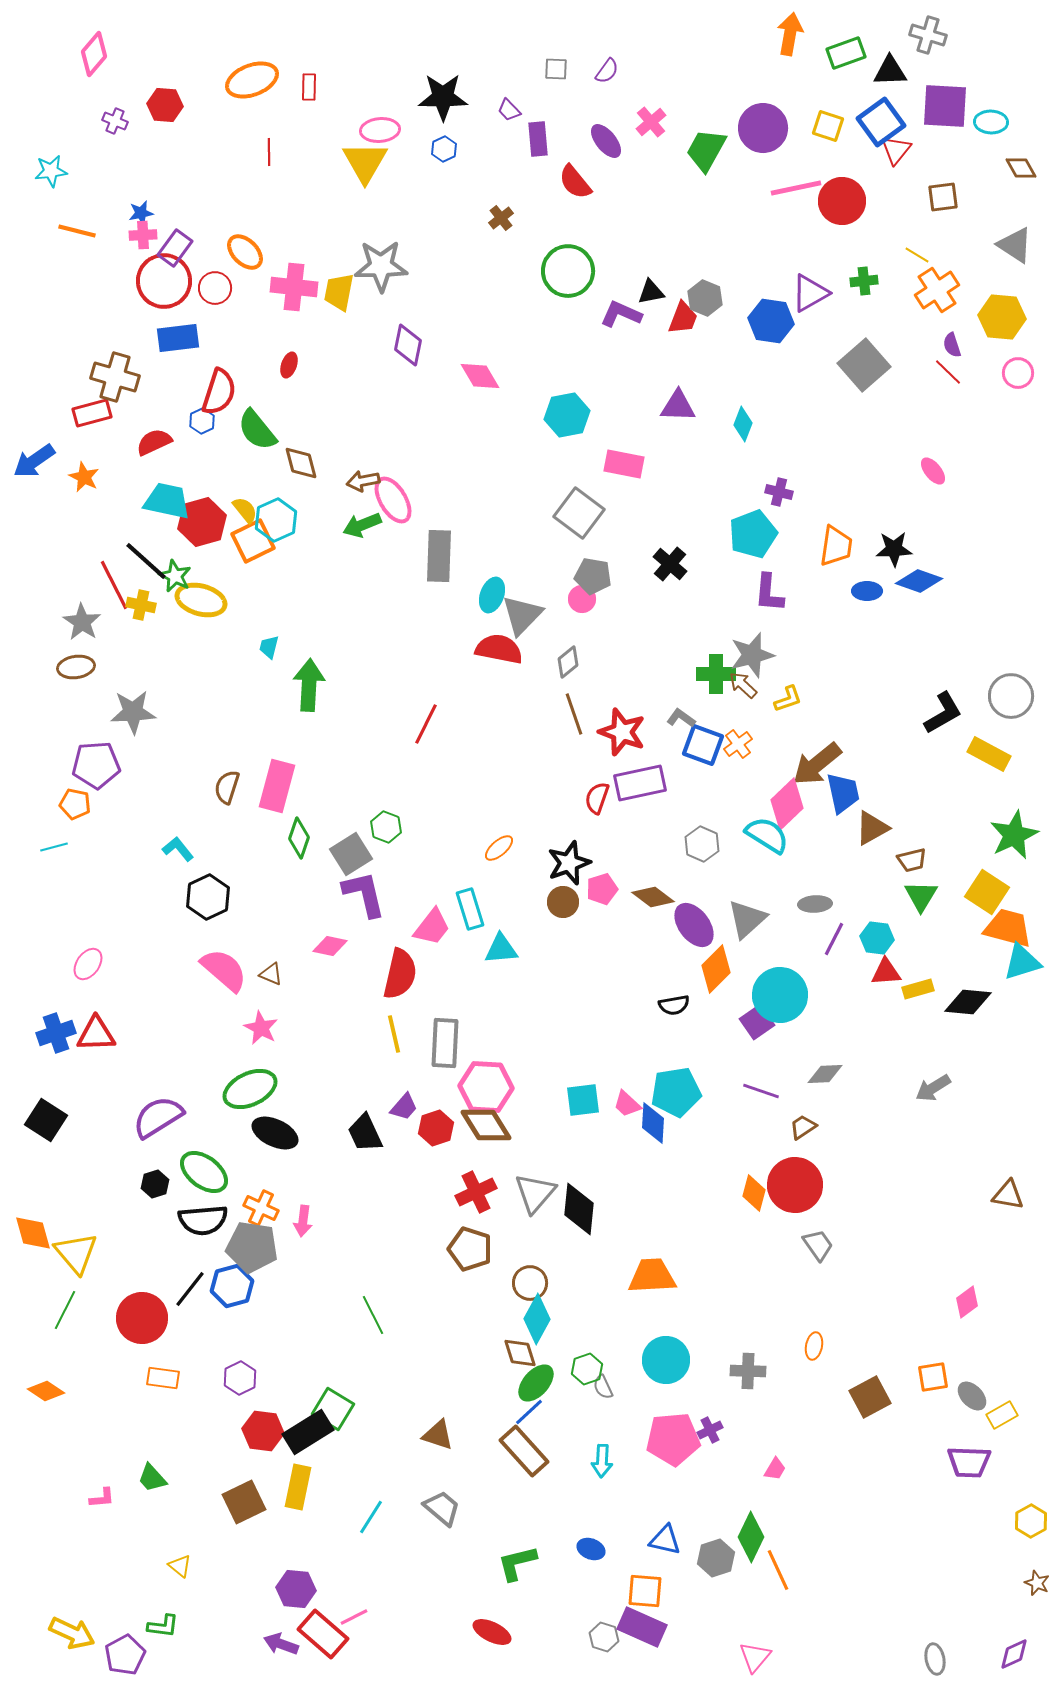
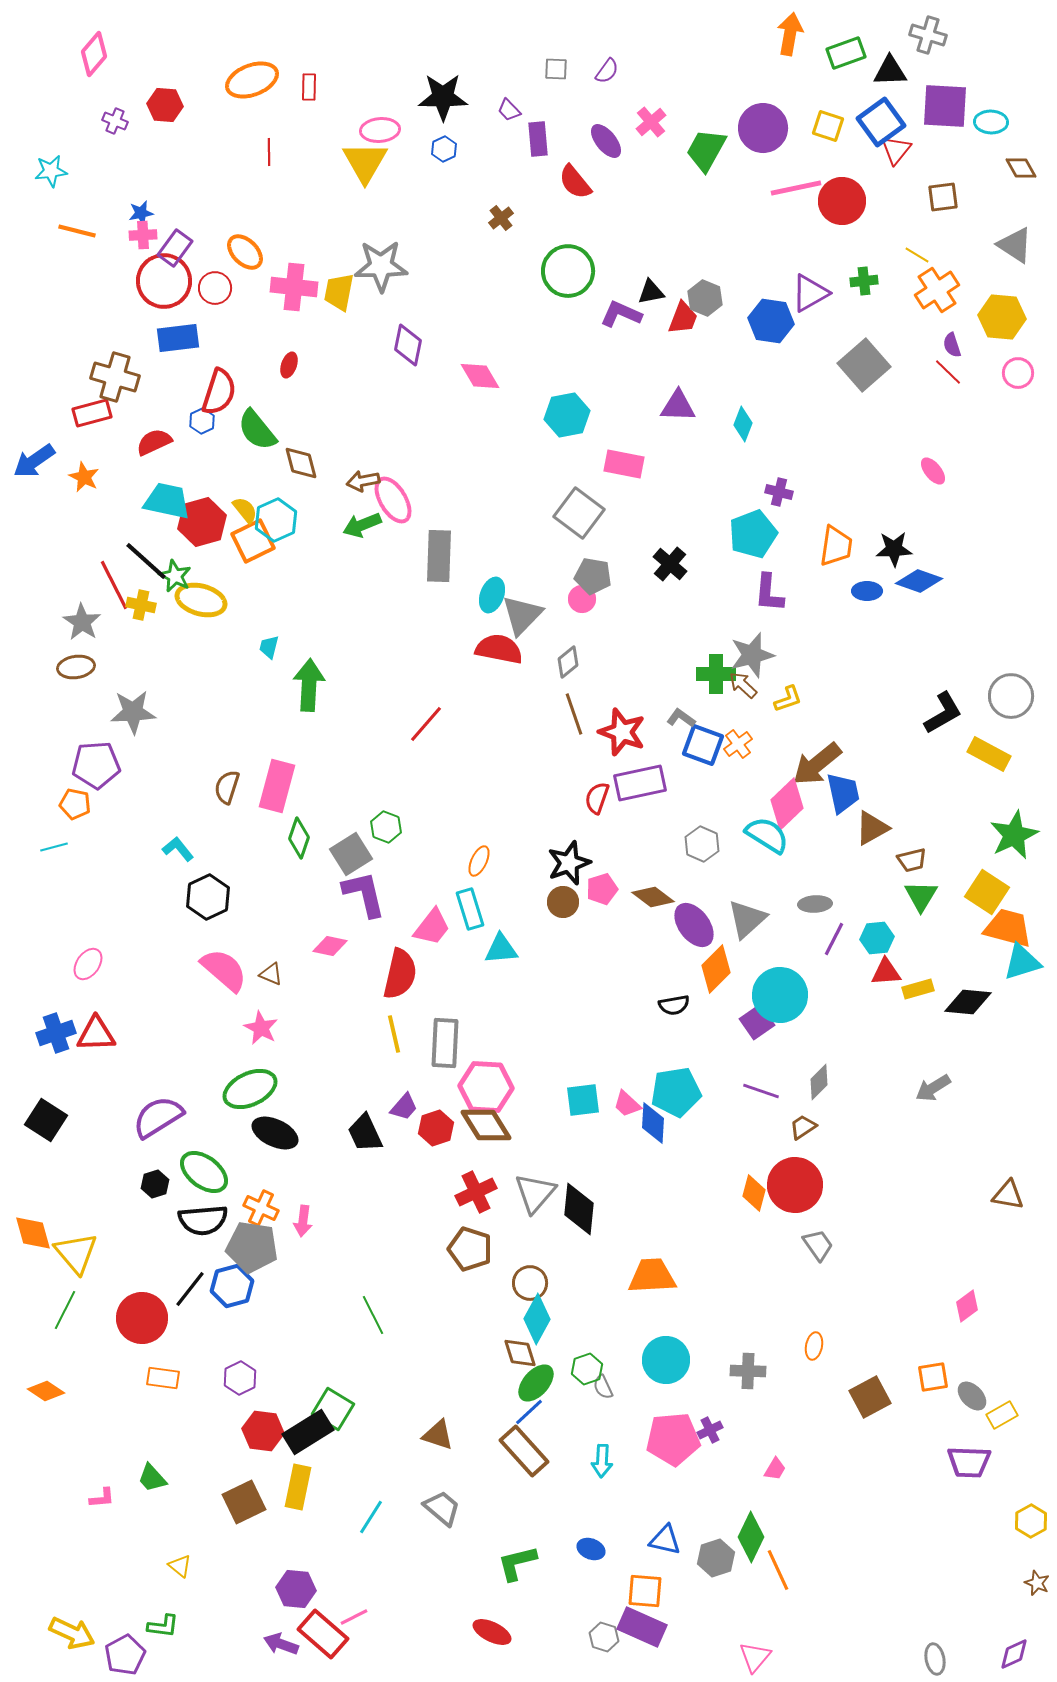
red line at (426, 724): rotated 15 degrees clockwise
orange ellipse at (499, 848): moved 20 px left, 13 px down; rotated 24 degrees counterclockwise
cyan hexagon at (877, 938): rotated 12 degrees counterclockwise
gray diamond at (825, 1074): moved 6 px left, 8 px down; rotated 42 degrees counterclockwise
pink diamond at (967, 1302): moved 4 px down
